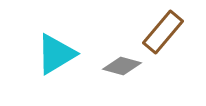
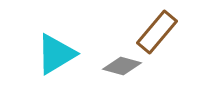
brown rectangle: moved 6 px left
